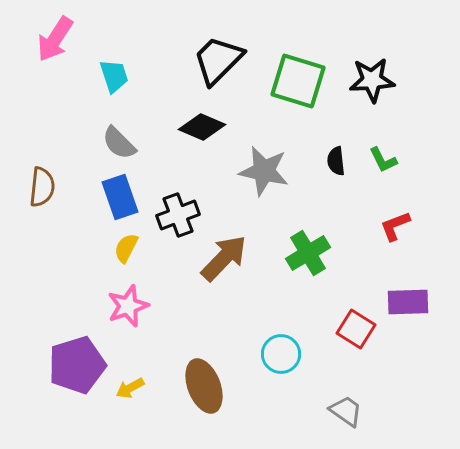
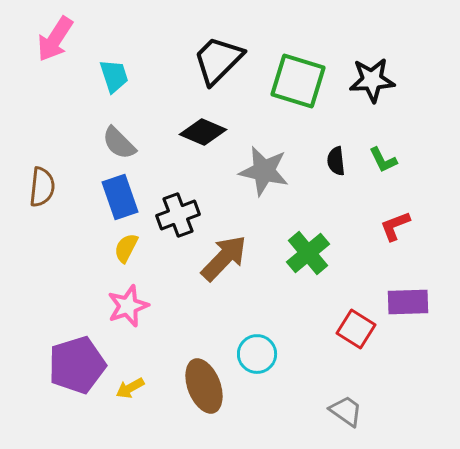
black diamond: moved 1 px right, 5 px down
green cross: rotated 9 degrees counterclockwise
cyan circle: moved 24 px left
